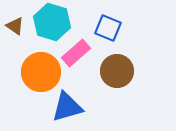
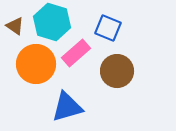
orange circle: moved 5 px left, 8 px up
